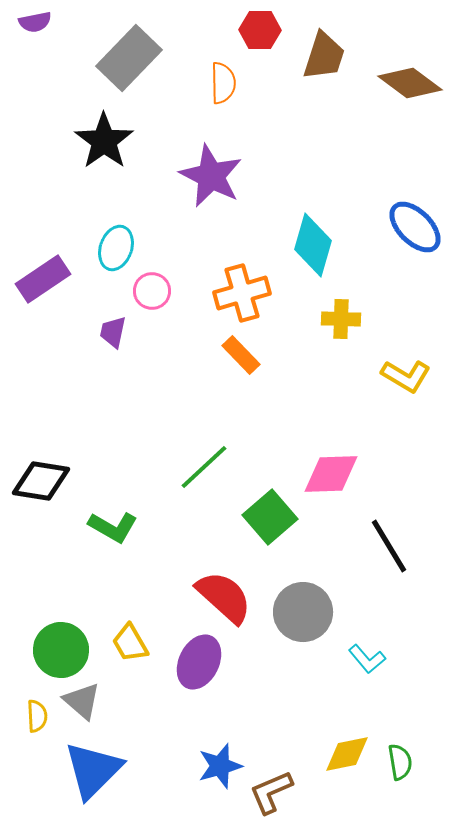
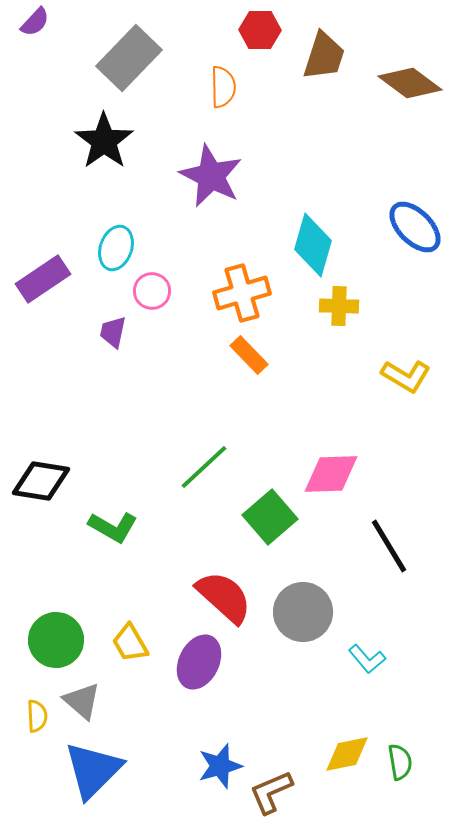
purple semicircle: rotated 36 degrees counterclockwise
orange semicircle: moved 4 px down
yellow cross: moved 2 px left, 13 px up
orange rectangle: moved 8 px right
green circle: moved 5 px left, 10 px up
